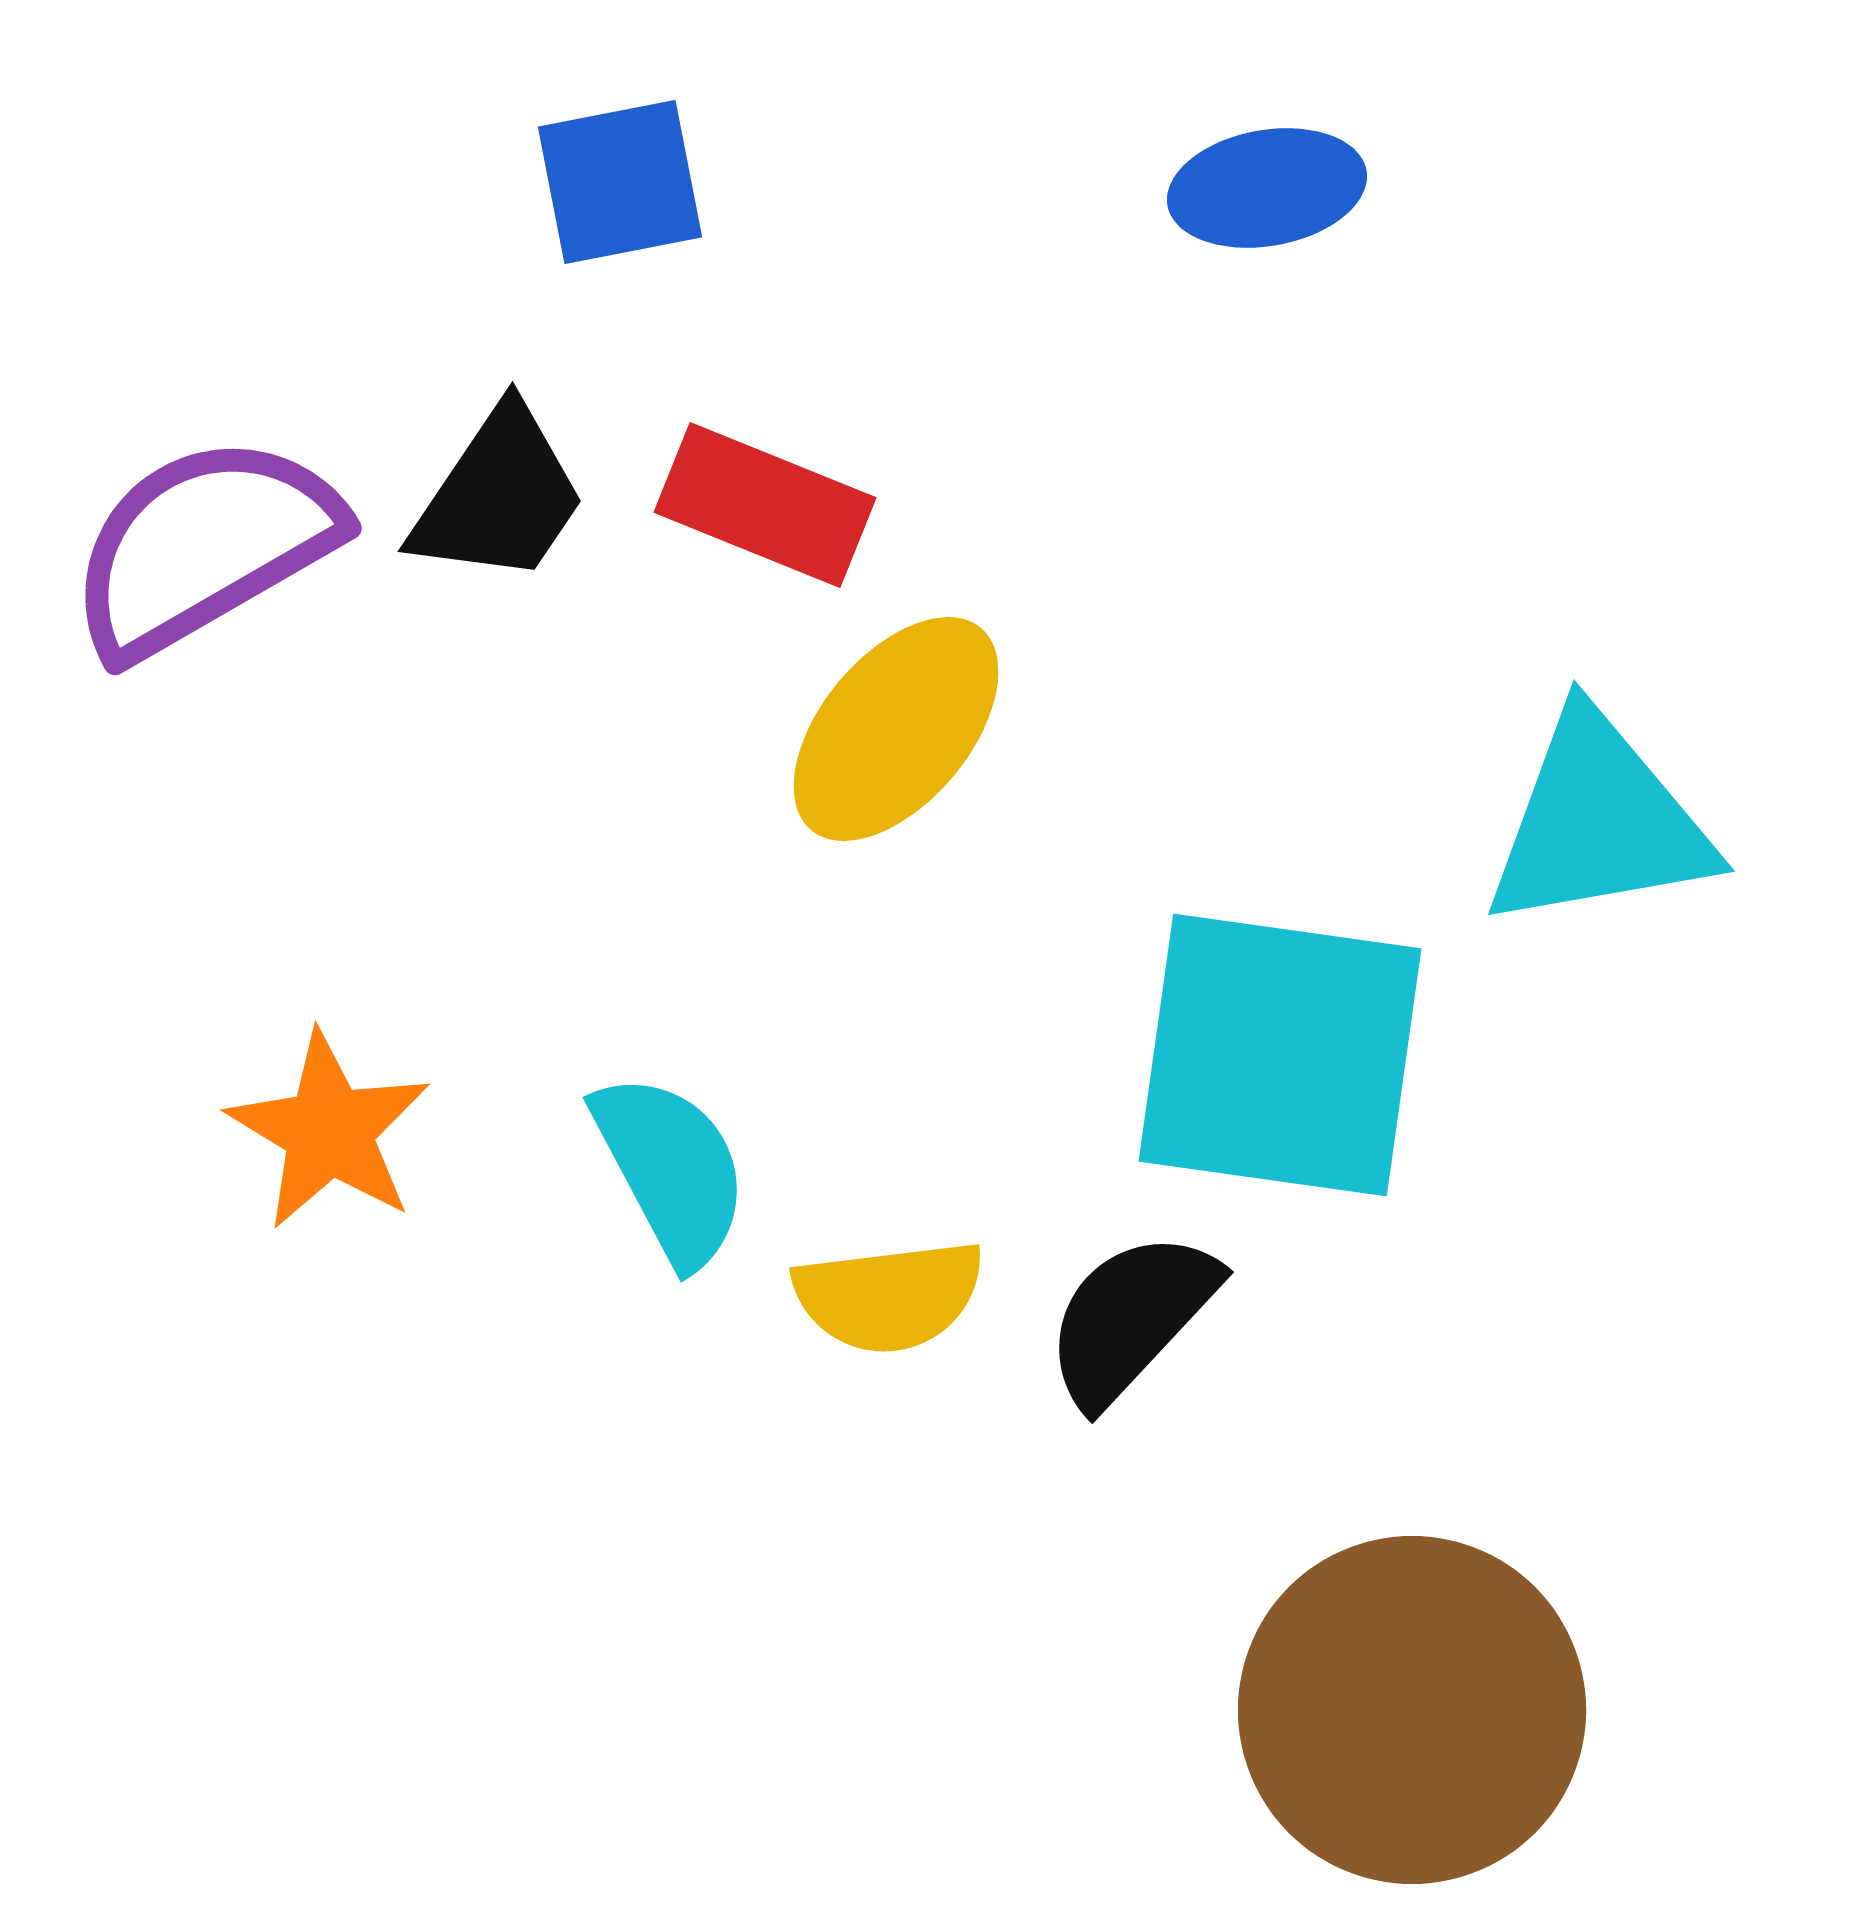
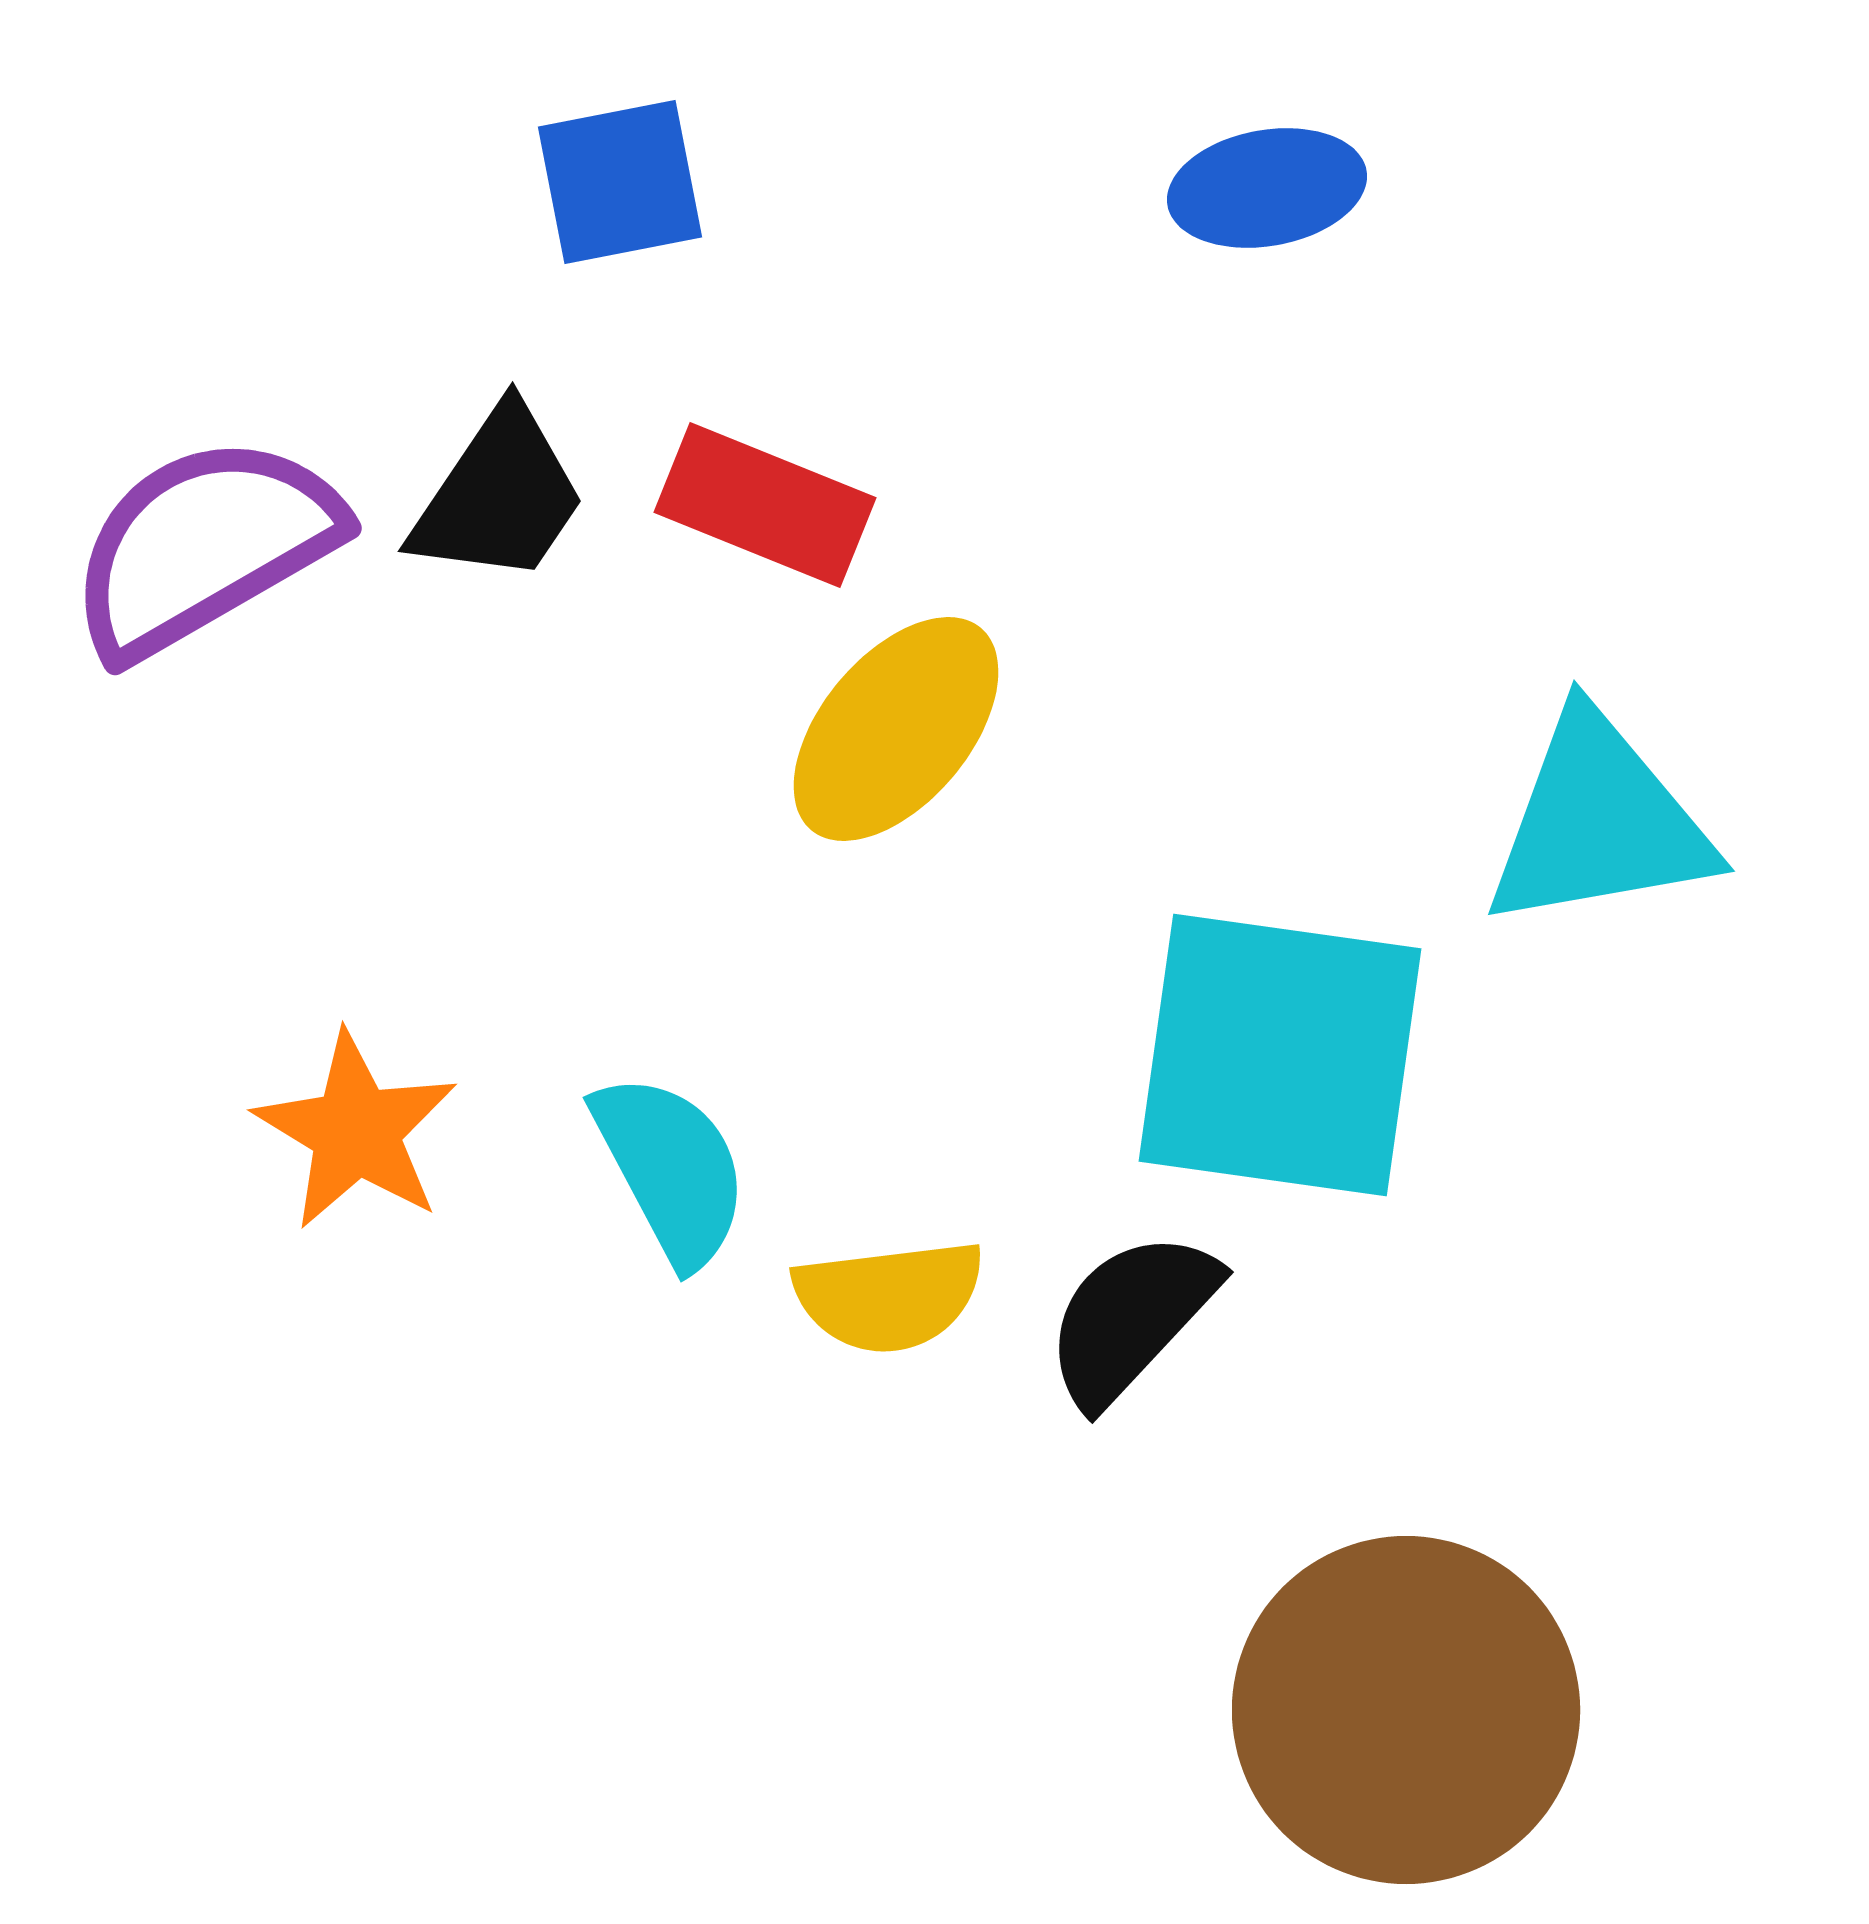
orange star: moved 27 px right
brown circle: moved 6 px left
